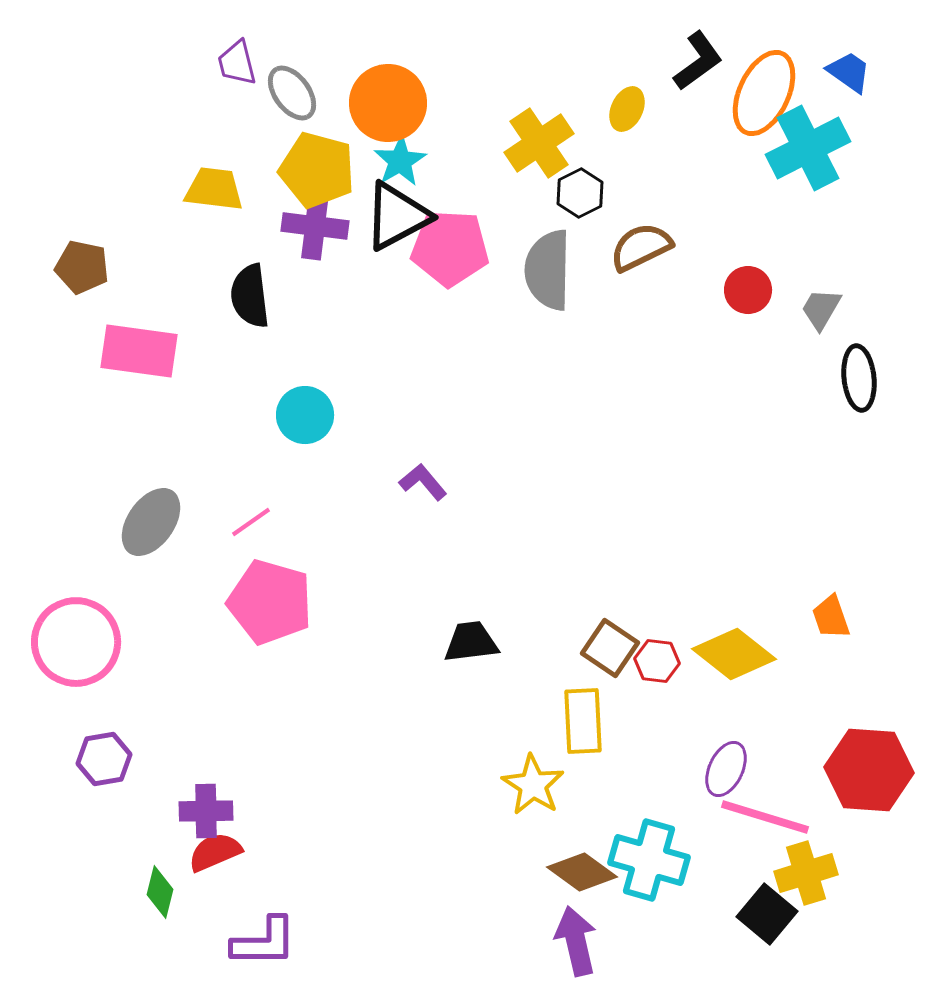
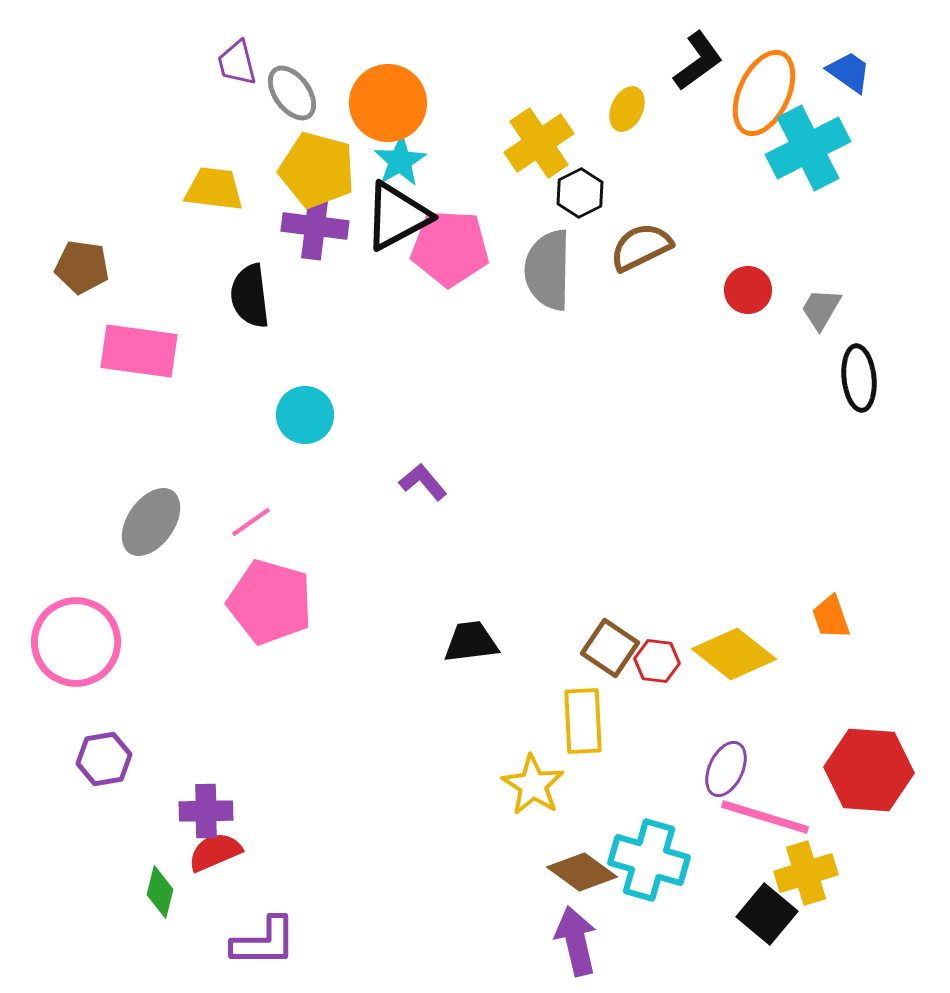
brown pentagon at (82, 267): rotated 4 degrees counterclockwise
